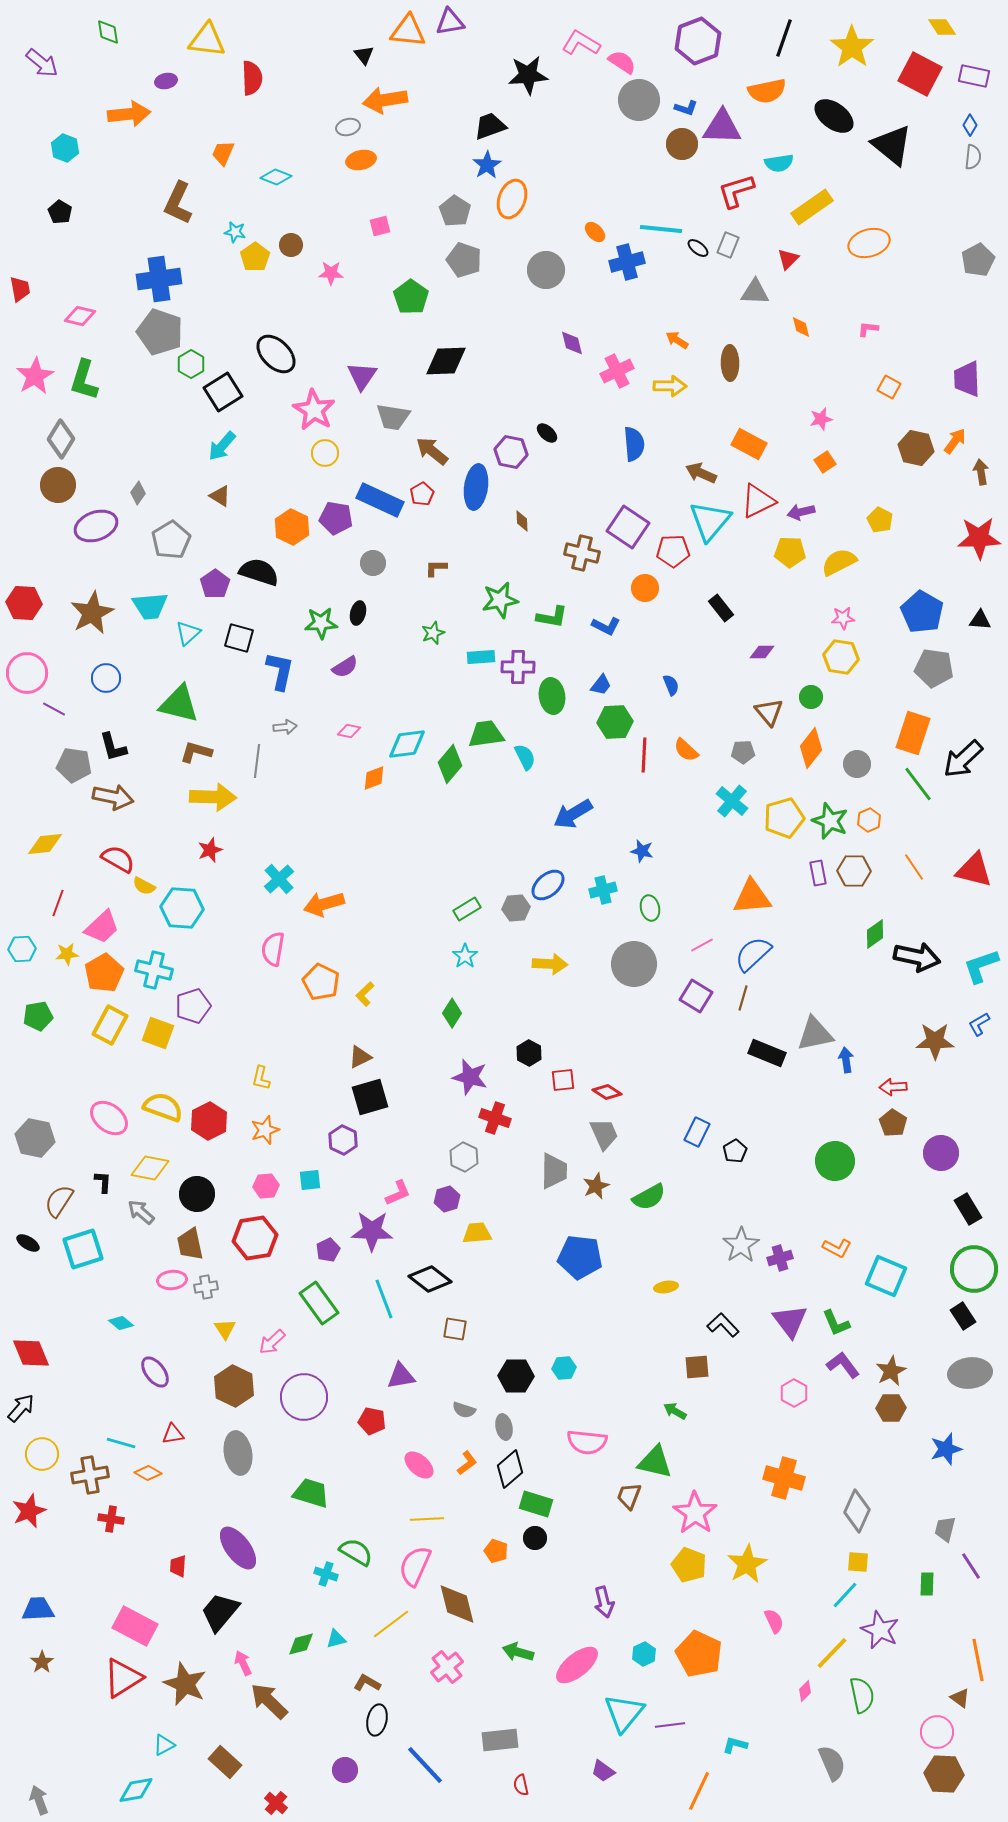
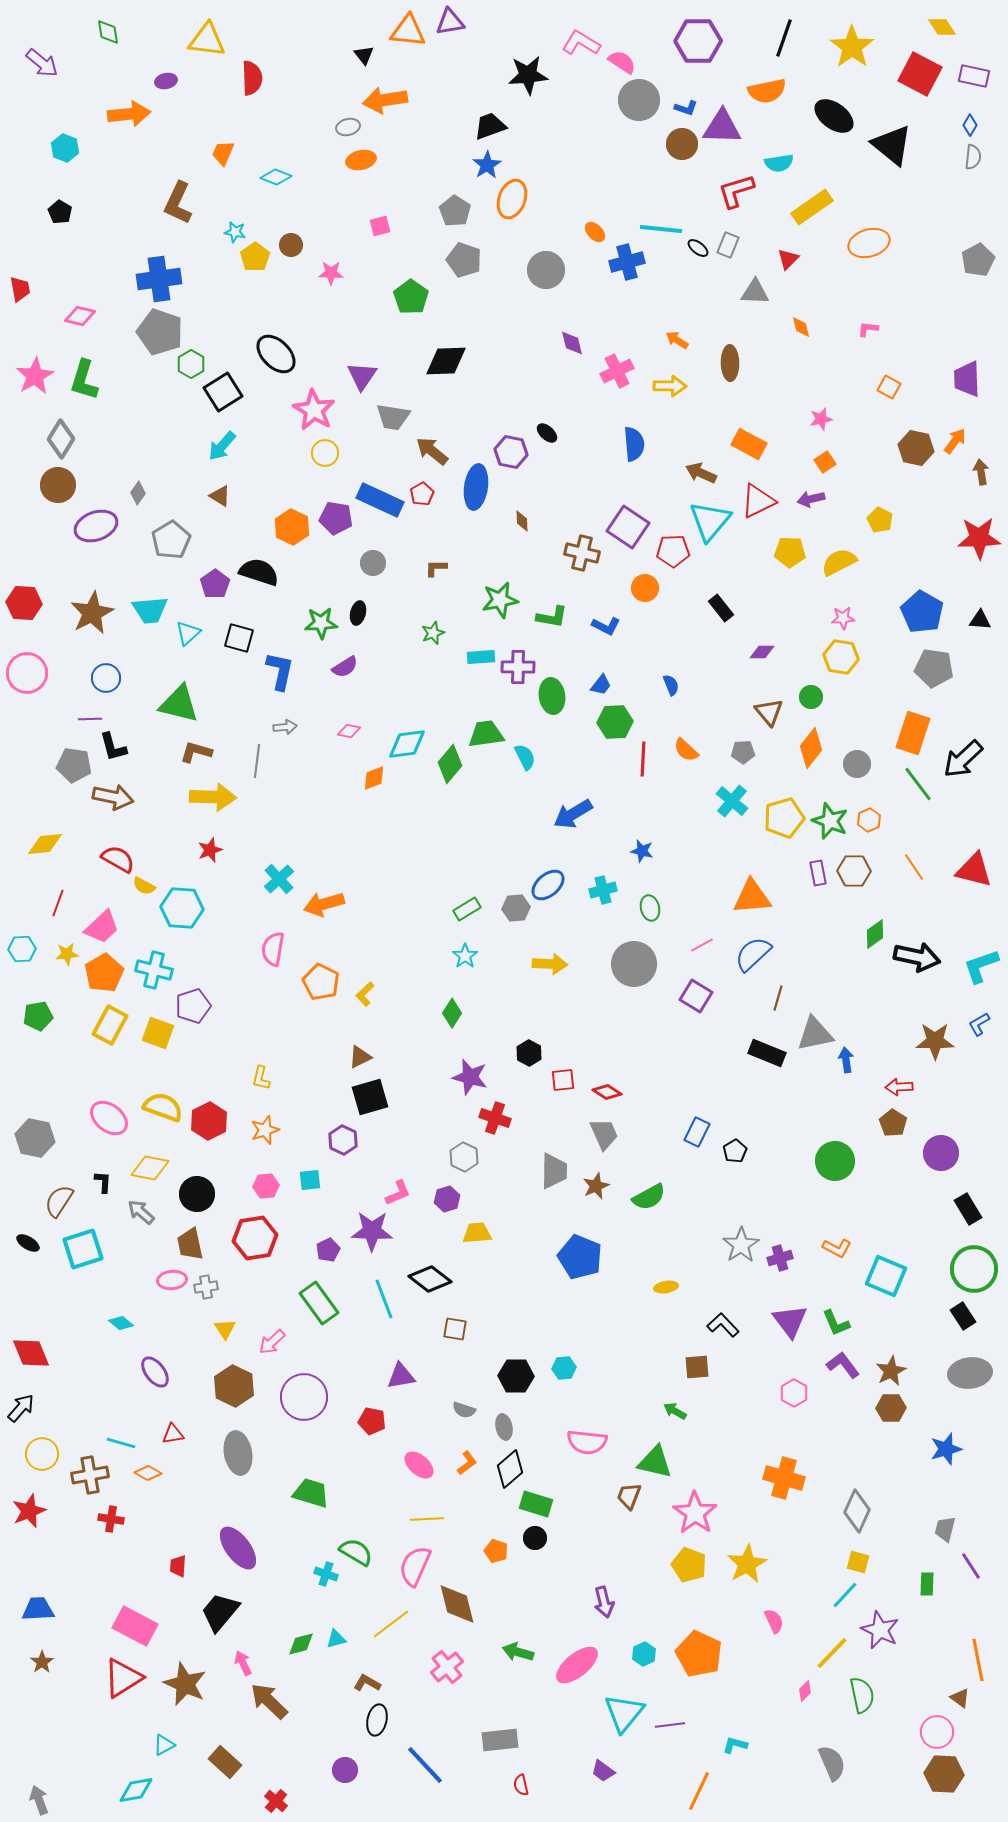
purple hexagon at (698, 41): rotated 21 degrees clockwise
purple arrow at (801, 512): moved 10 px right, 13 px up
cyan trapezoid at (150, 606): moved 4 px down
purple line at (54, 709): moved 36 px right, 10 px down; rotated 30 degrees counterclockwise
red line at (644, 755): moved 1 px left, 4 px down
brown line at (743, 998): moved 35 px right
red arrow at (893, 1087): moved 6 px right
blue pentagon at (580, 1257): rotated 15 degrees clockwise
yellow square at (858, 1562): rotated 10 degrees clockwise
red cross at (276, 1803): moved 2 px up
